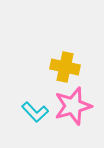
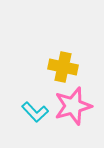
yellow cross: moved 2 px left
